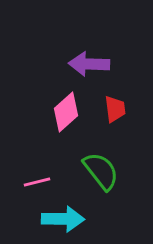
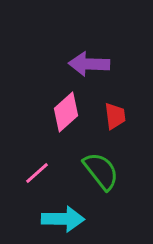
red trapezoid: moved 7 px down
pink line: moved 9 px up; rotated 28 degrees counterclockwise
